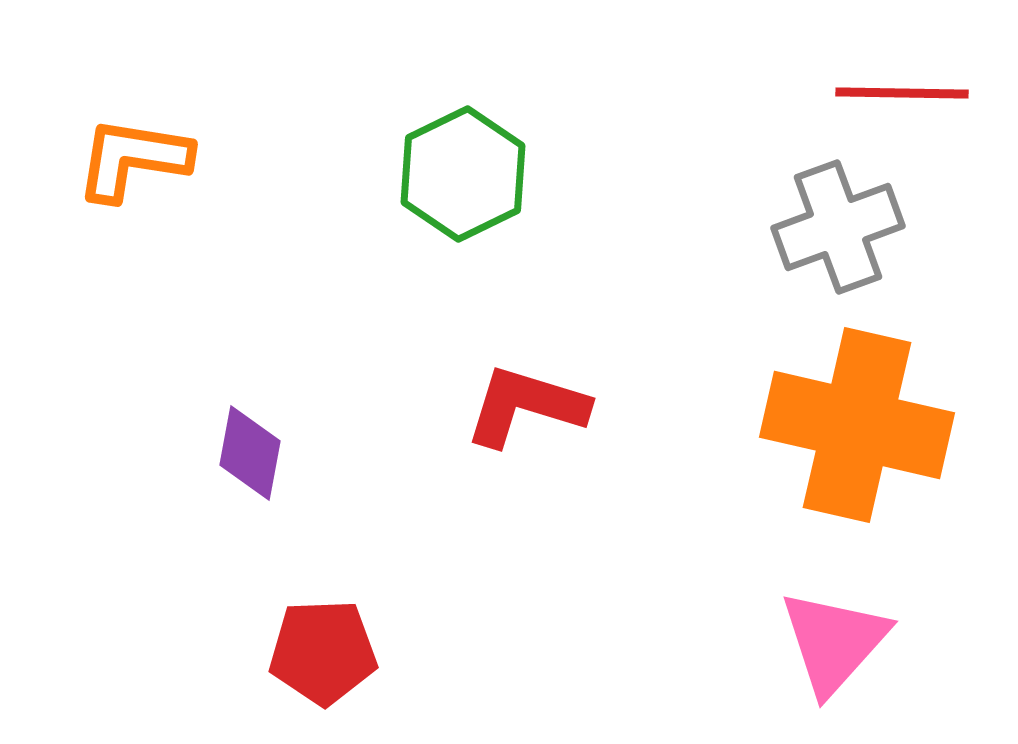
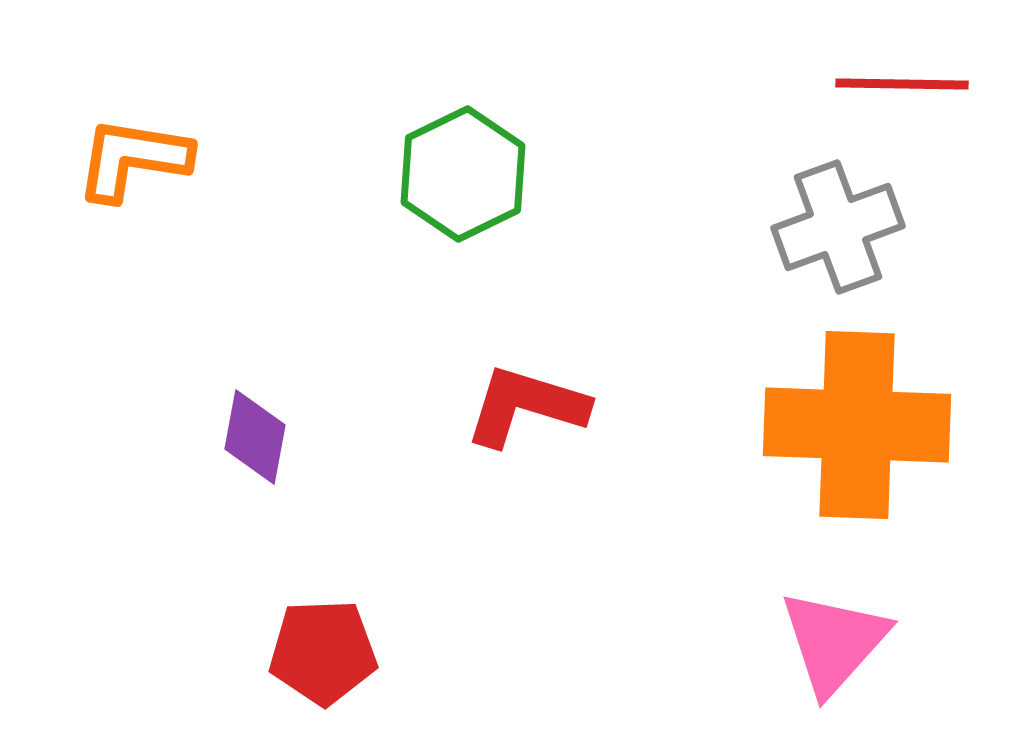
red line: moved 9 px up
orange cross: rotated 11 degrees counterclockwise
purple diamond: moved 5 px right, 16 px up
